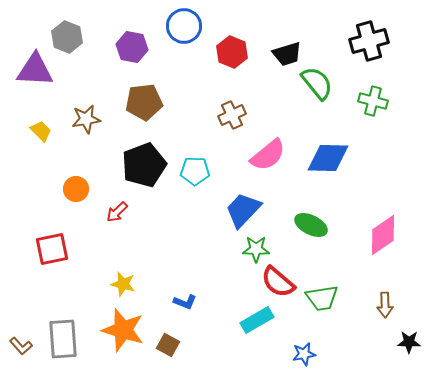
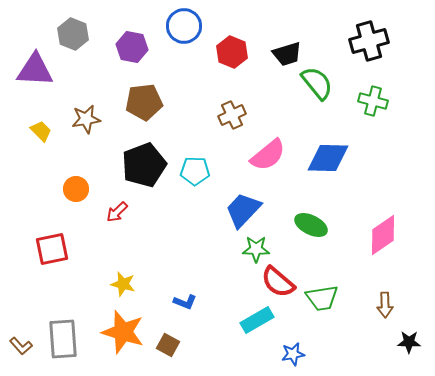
gray hexagon: moved 6 px right, 3 px up
orange star: moved 2 px down
blue star: moved 11 px left
